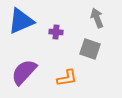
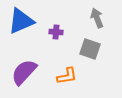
orange L-shape: moved 2 px up
